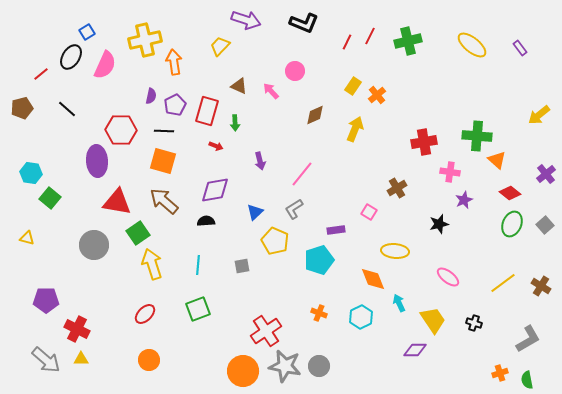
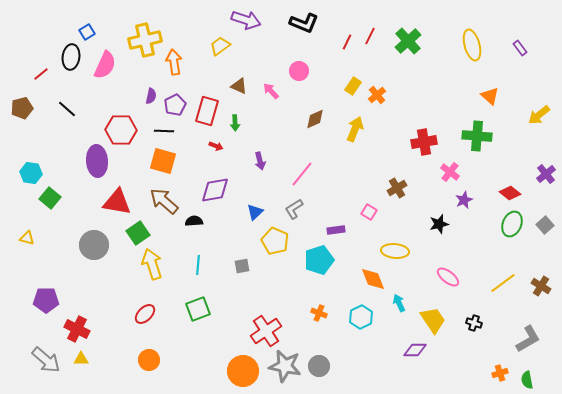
green cross at (408, 41): rotated 28 degrees counterclockwise
yellow ellipse at (472, 45): rotated 36 degrees clockwise
yellow trapezoid at (220, 46): rotated 10 degrees clockwise
black ellipse at (71, 57): rotated 25 degrees counterclockwise
pink circle at (295, 71): moved 4 px right
brown diamond at (315, 115): moved 4 px down
orange triangle at (497, 160): moved 7 px left, 64 px up
pink cross at (450, 172): rotated 30 degrees clockwise
black semicircle at (206, 221): moved 12 px left
